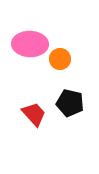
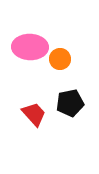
pink ellipse: moved 3 px down
black pentagon: rotated 24 degrees counterclockwise
